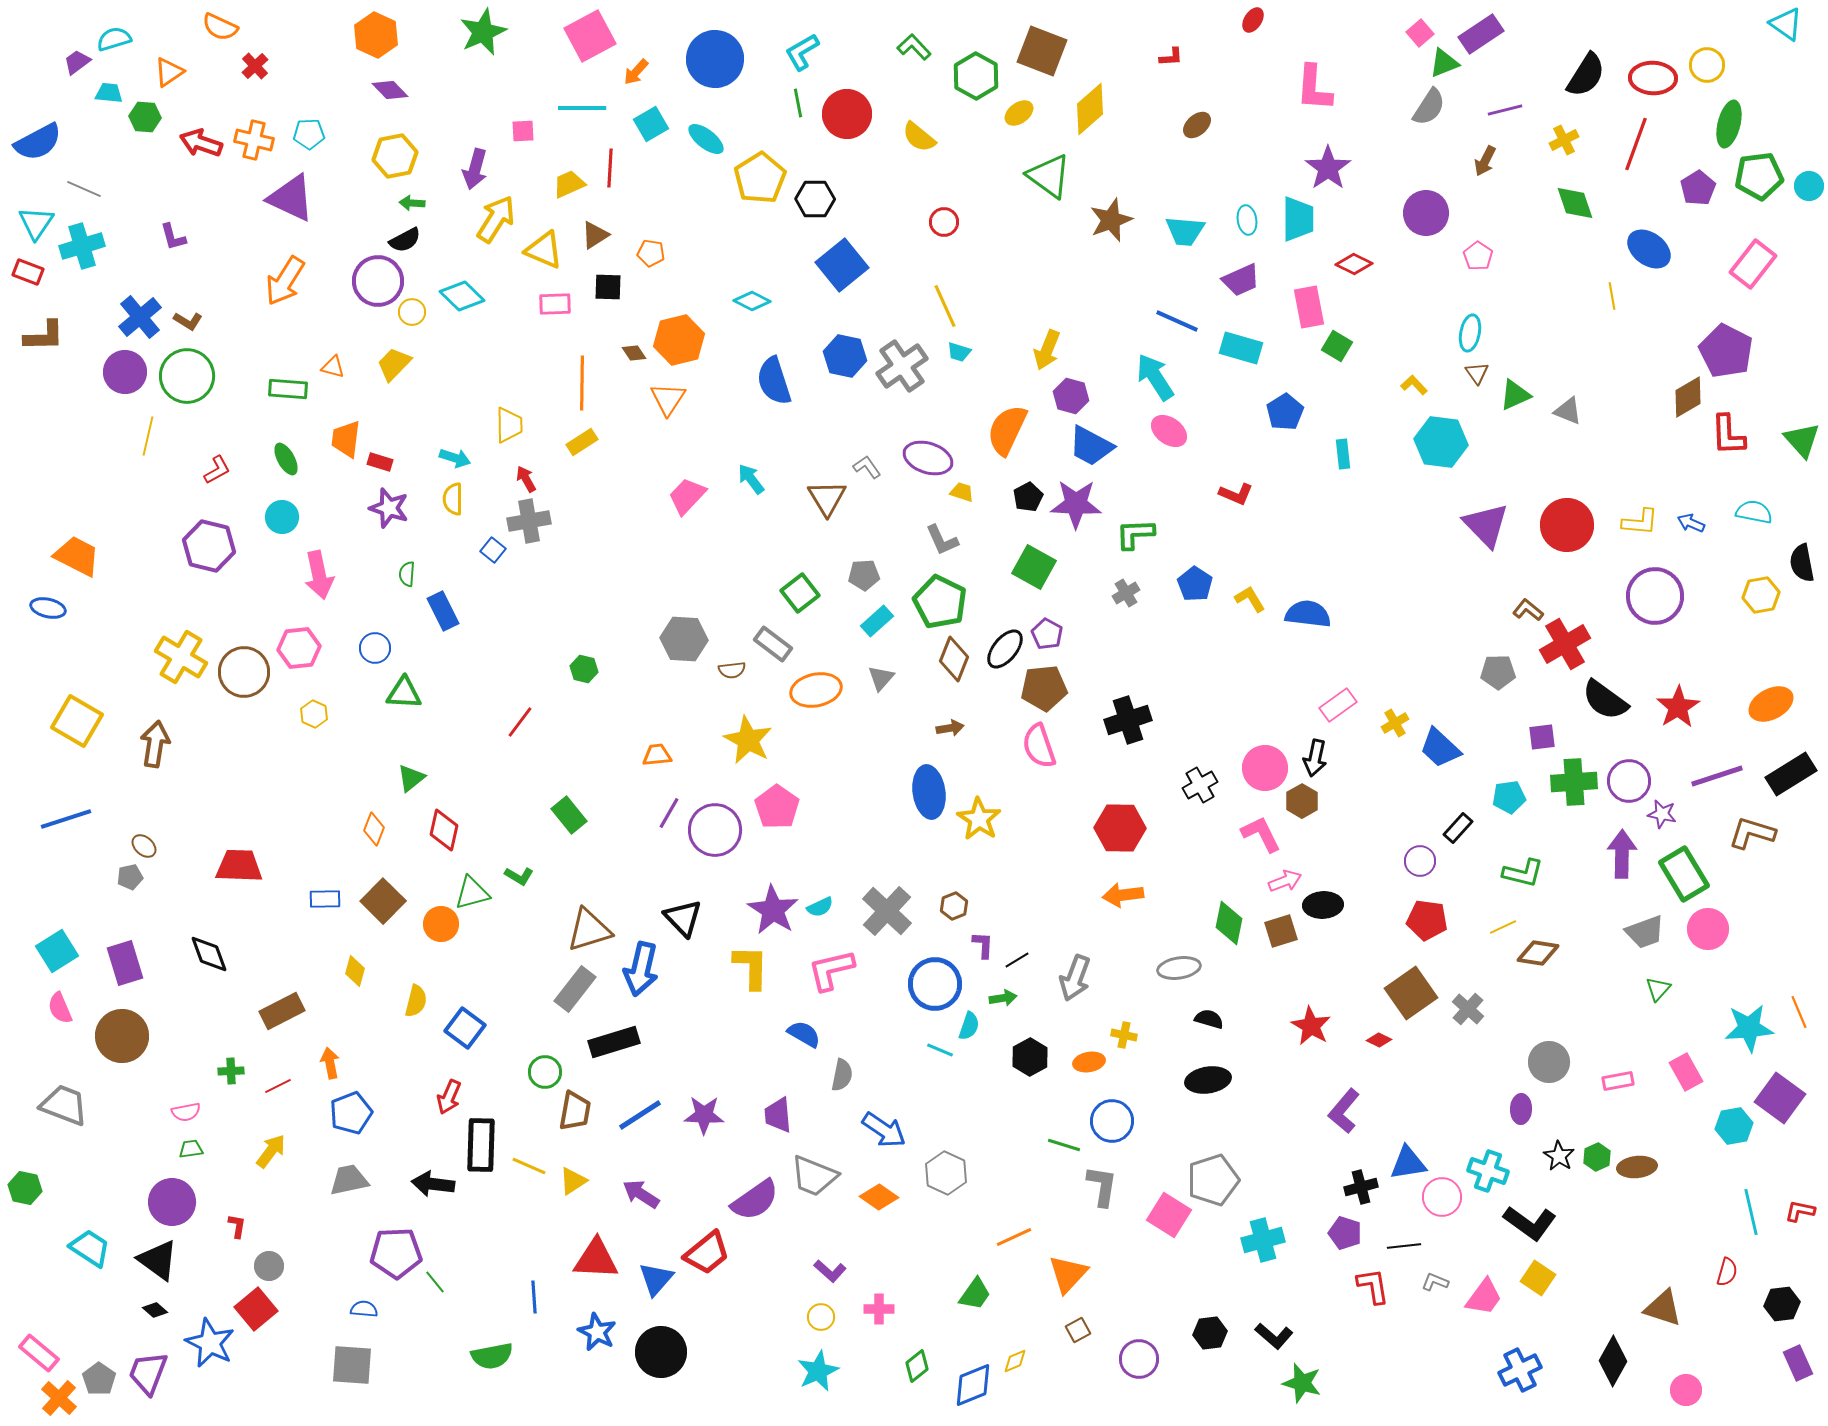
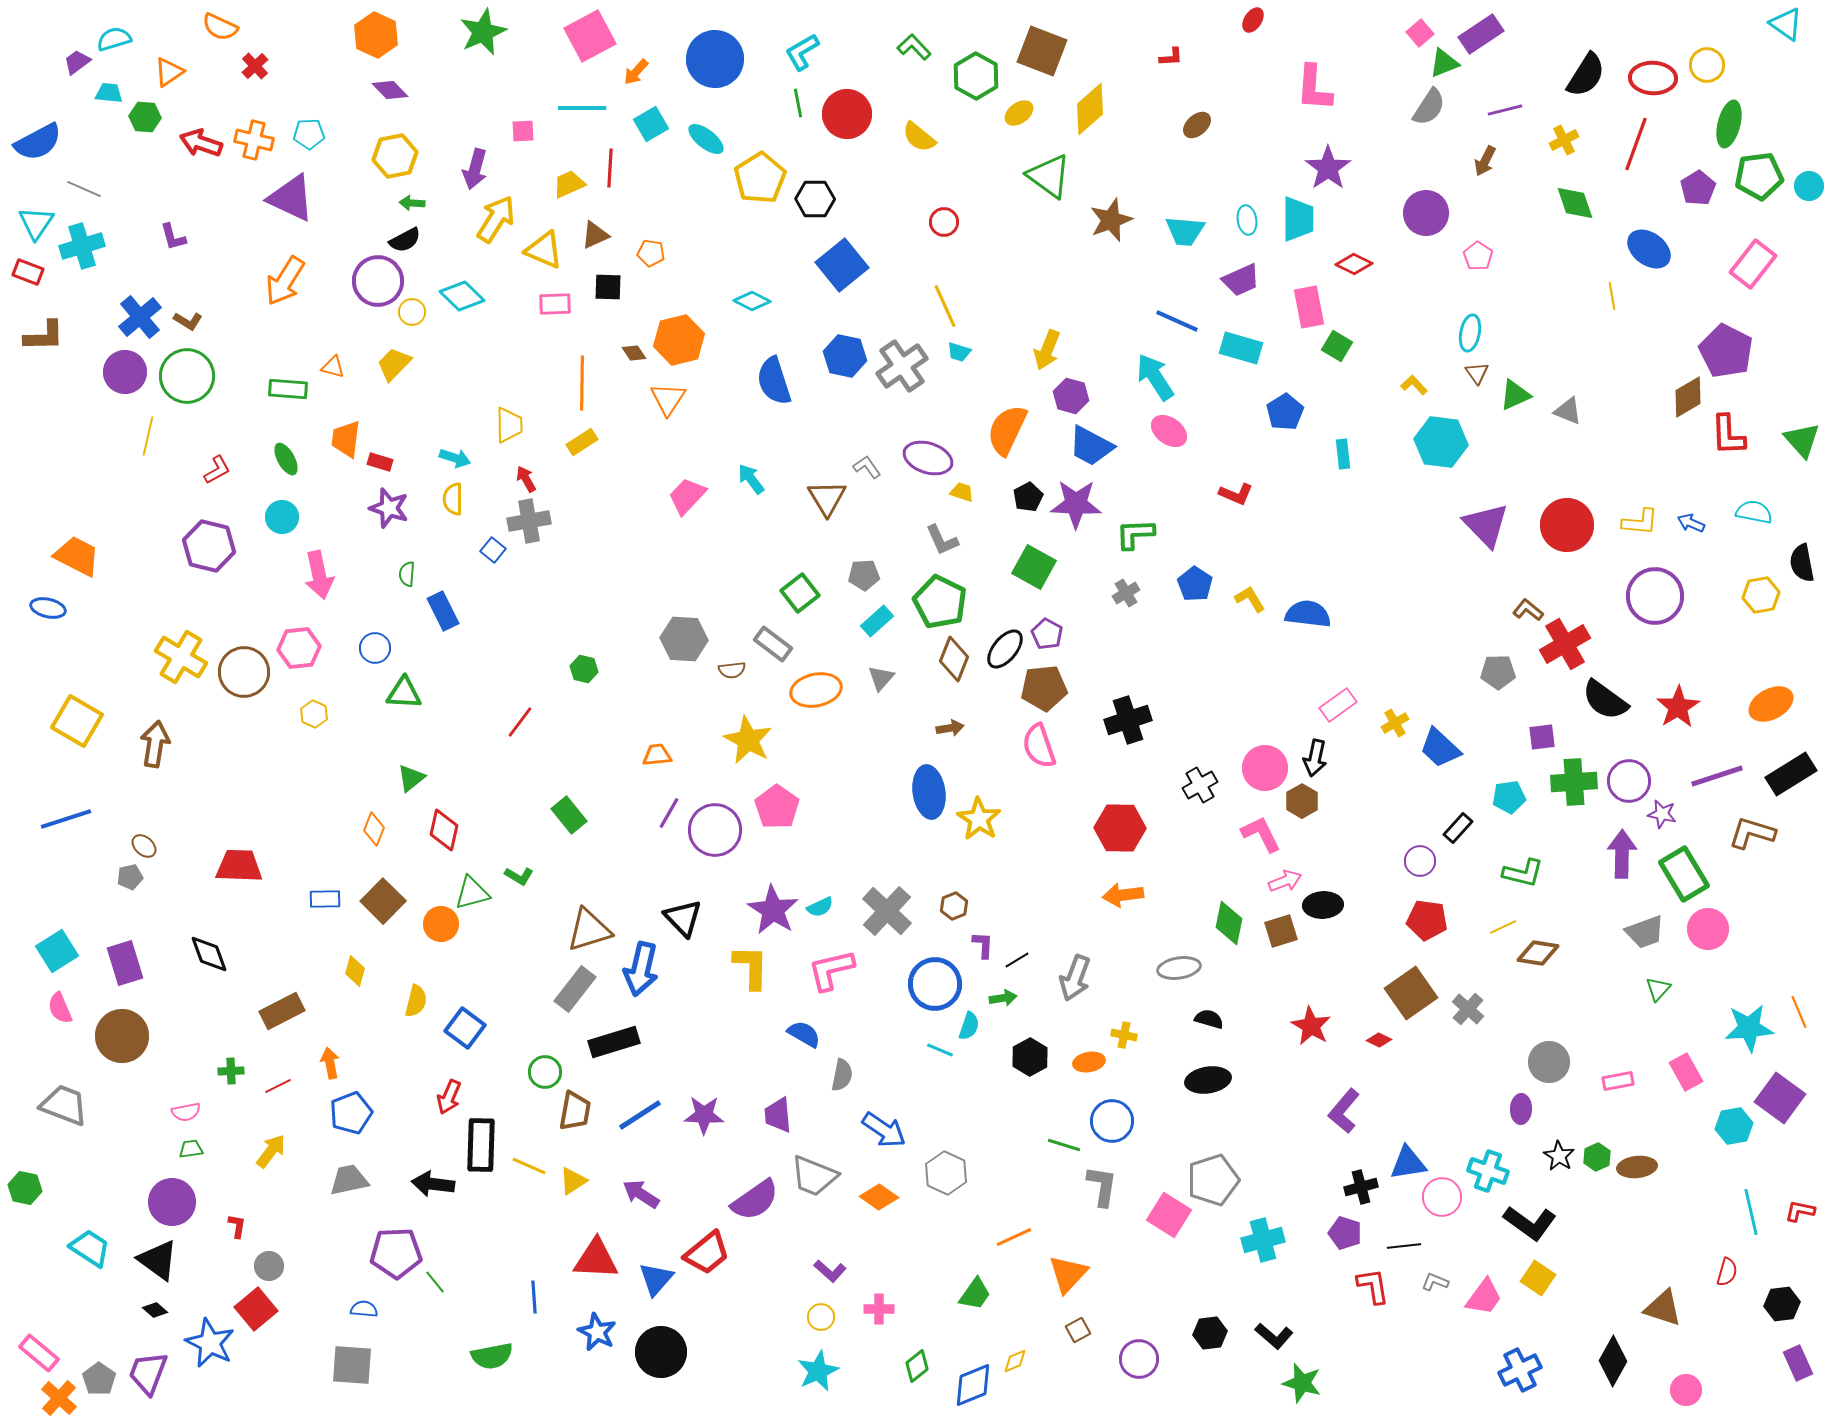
brown triangle at (595, 235): rotated 8 degrees clockwise
